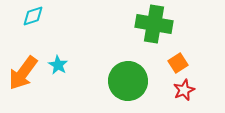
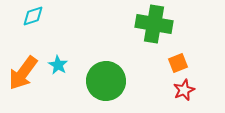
orange square: rotated 12 degrees clockwise
green circle: moved 22 px left
